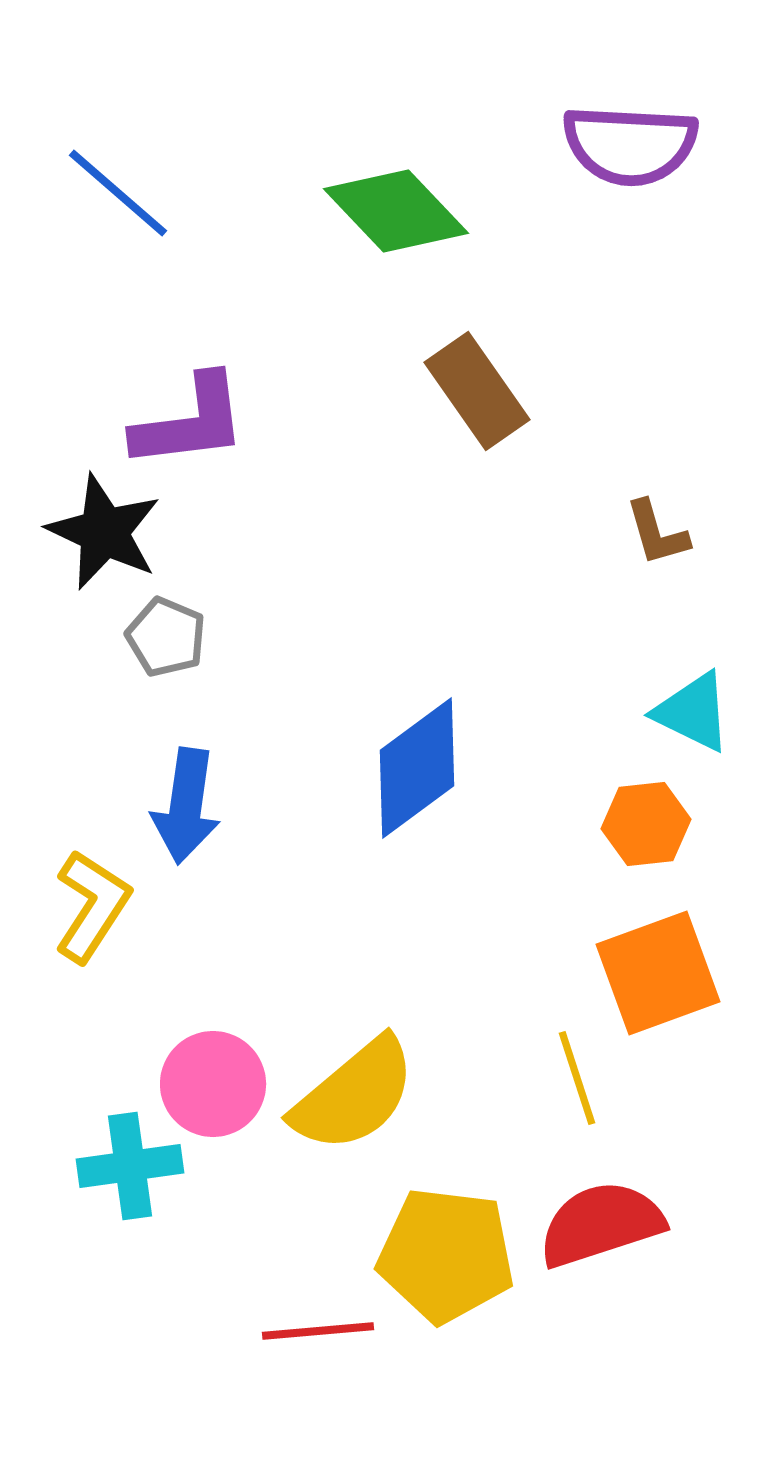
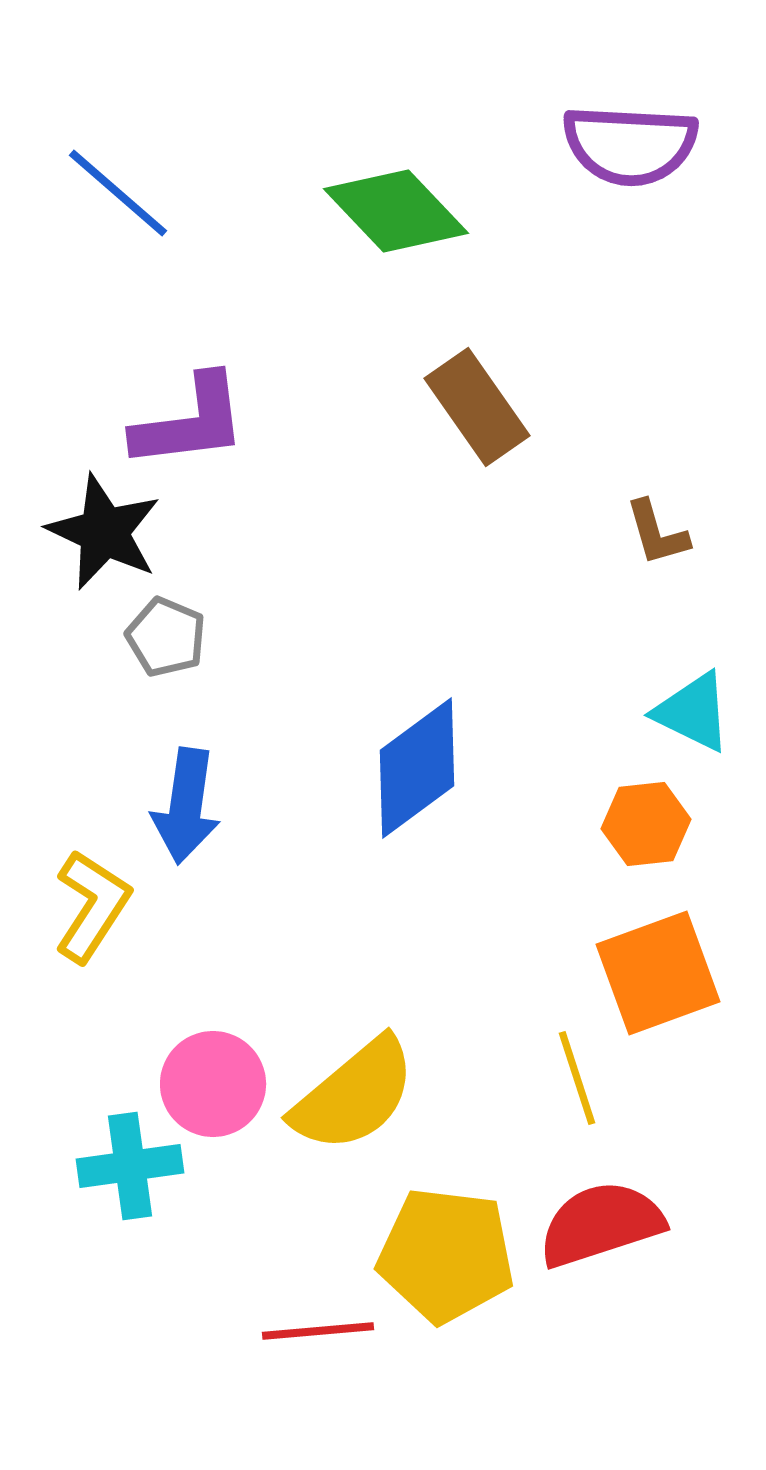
brown rectangle: moved 16 px down
